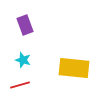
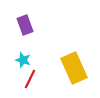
yellow rectangle: rotated 60 degrees clockwise
red line: moved 10 px right, 6 px up; rotated 48 degrees counterclockwise
